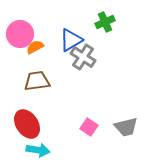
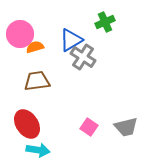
orange semicircle: rotated 12 degrees clockwise
